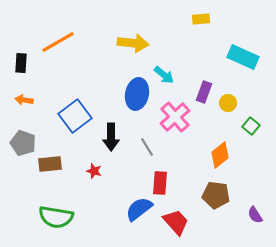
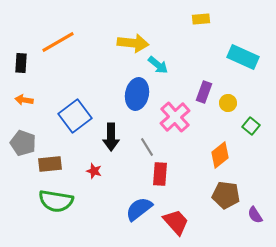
cyan arrow: moved 6 px left, 10 px up
red rectangle: moved 9 px up
brown pentagon: moved 10 px right
green semicircle: moved 16 px up
